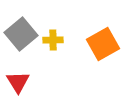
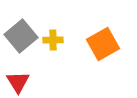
gray square: moved 2 px down
